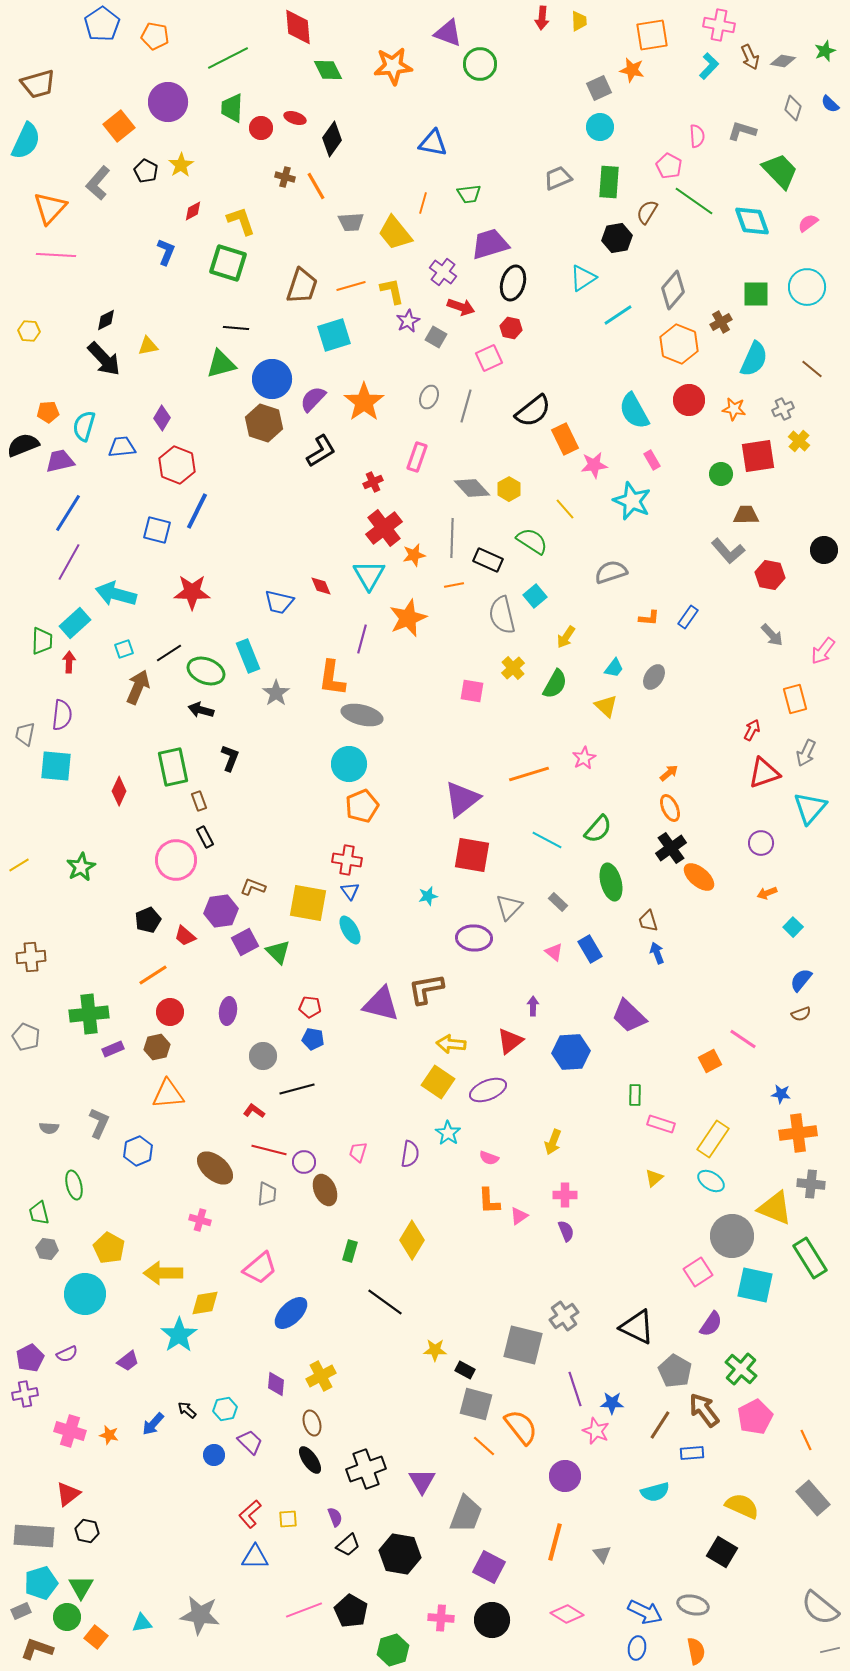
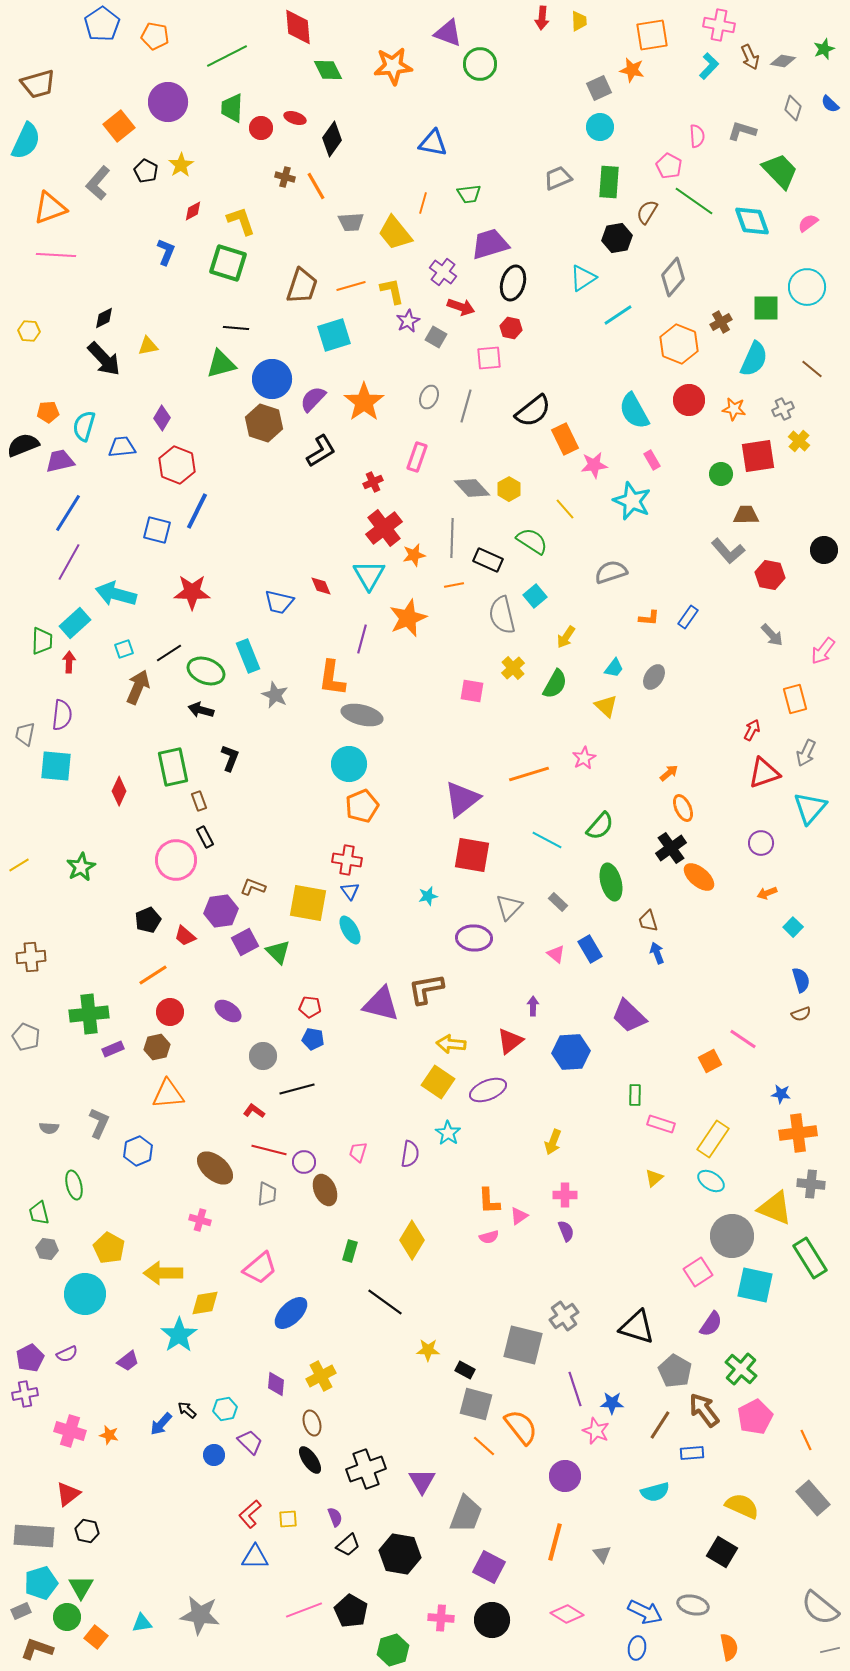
green star at (825, 51): moved 1 px left, 2 px up
green line at (228, 58): moved 1 px left, 2 px up
orange triangle at (50, 208): rotated 27 degrees clockwise
gray diamond at (673, 290): moved 13 px up
green square at (756, 294): moved 10 px right, 14 px down
black diamond at (106, 320): moved 2 px left, 2 px up
pink square at (489, 358): rotated 20 degrees clockwise
gray star at (276, 693): moved 1 px left, 2 px down; rotated 12 degrees counterclockwise
orange ellipse at (670, 808): moved 13 px right
green semicircle at (598, 829): moved 2 px right, 3 px up
pink triangle at (554, 952): moved 2 px right, 2 px down
blue semicircle at (801, 980): rotated 125 degrees clockwise
purple ellipse at (228, 1011): rotated 64 degrees counterclockwise
pink semicircle at (489, 1158): moved 79 px down; rotated 36 degrees counterclockwise
black triangle at (637, 1327): rotated 9 degrees counterclockwise
yellow star at (435, 1350): moved 7 px left
blue arrow at (153, 1424): moved 8 px right
orange semicircle at (696, 1651): moved 33 px right, 4 px up
